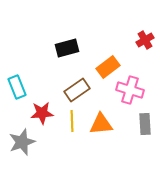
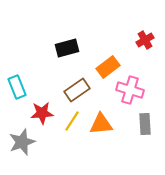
yellow line: rotated 35 degrees clockwise
